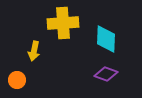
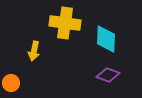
yellow cross: moved 2 px right; rotated 12 degrees clockwise
purple diamond: moved 2 px right, 1 px down
orange circle: moved 6 px left, 3 px down
